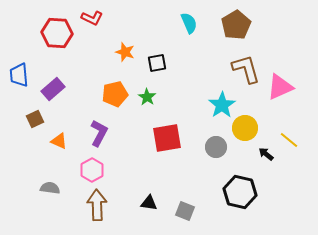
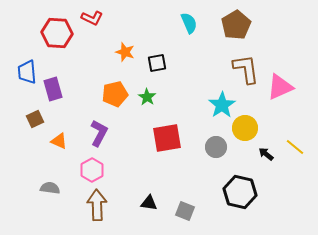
brown L-shape: rotated 8 degrees clockwise
blue trapezoid: moved 8 px right, 3 px up
purple rectangle: rotated 65 degrees counterclockwise
yellow line: moved 6 px right, 7 px down
